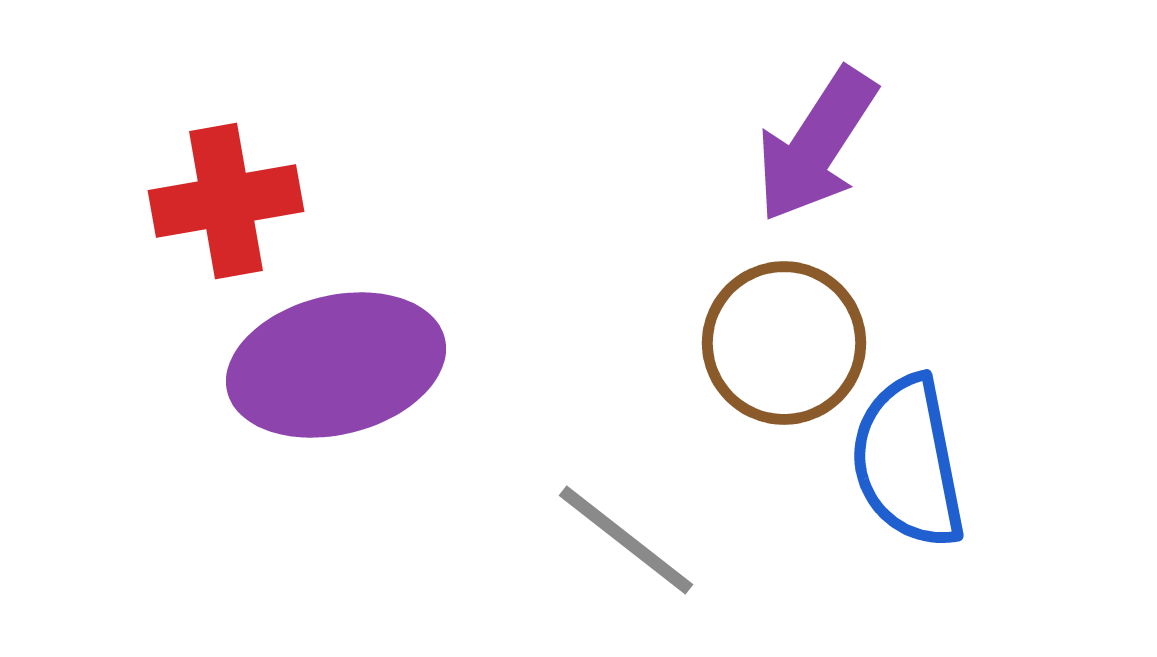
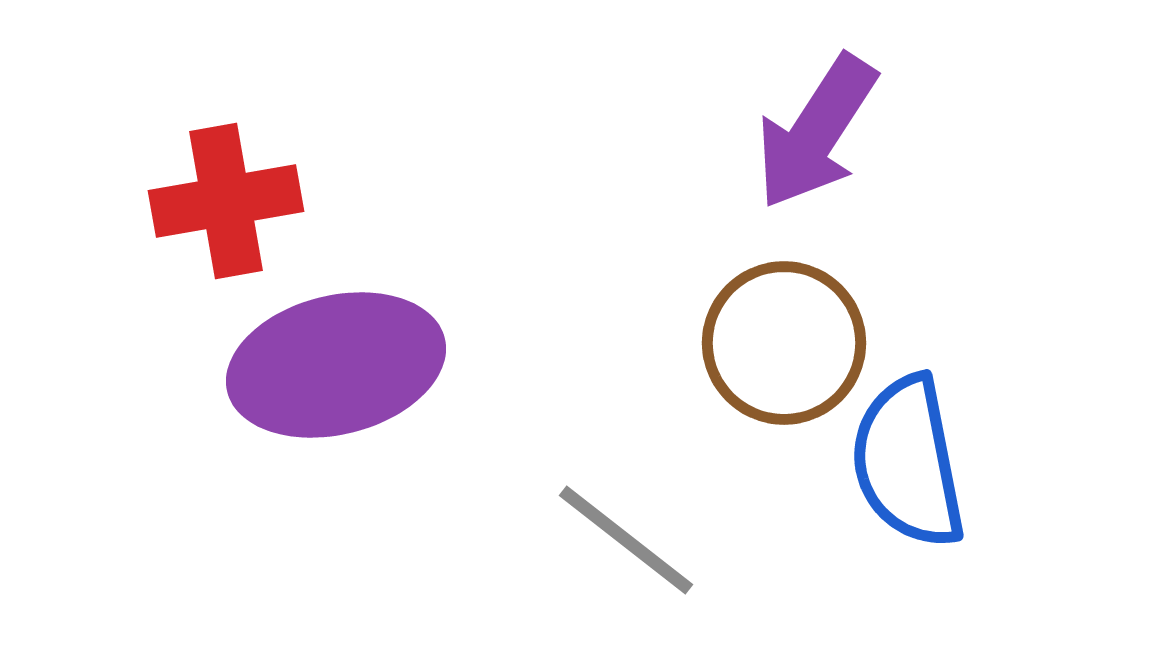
purple arrow: moved 13 px up
